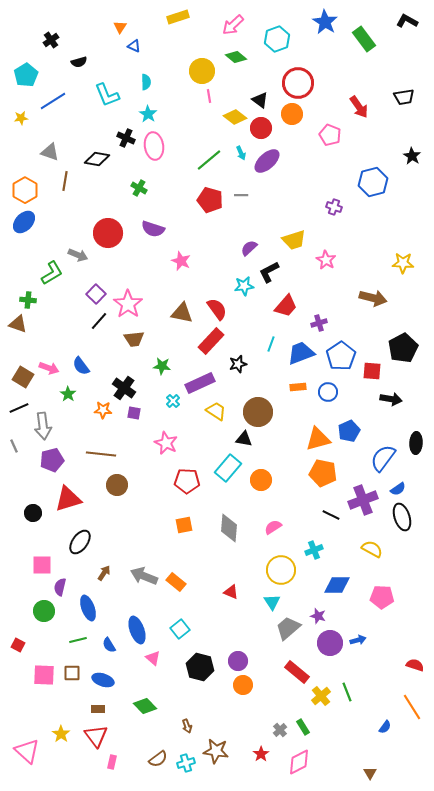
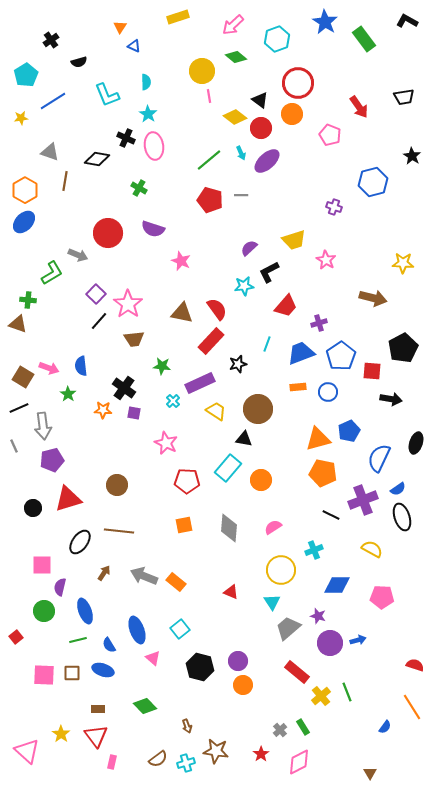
cyan line at (271, 344): moved 4 px left
blue semicircle at (81, 366): rotated 30 degrees clockwise
brown circle at (258, 412): moved 3 px up
black ellipse at (416, 443): rotated 15 degrees clockwise
brown line at (101, 454): moved 18 px right, 77 px down
blue semicircle at (383, 458): moved 4 px left; rotated 12 degrees counterclockwise
black circle at (33, 513): moved 5 px up
blue ellipse at (88, 608): moved 3 px left, 3 px down
red square at (18, 645): moved 2 px left, 8 px up; rotated 24 degrees clockwise
blue ellipse at (103, 680): moved 10 px up
